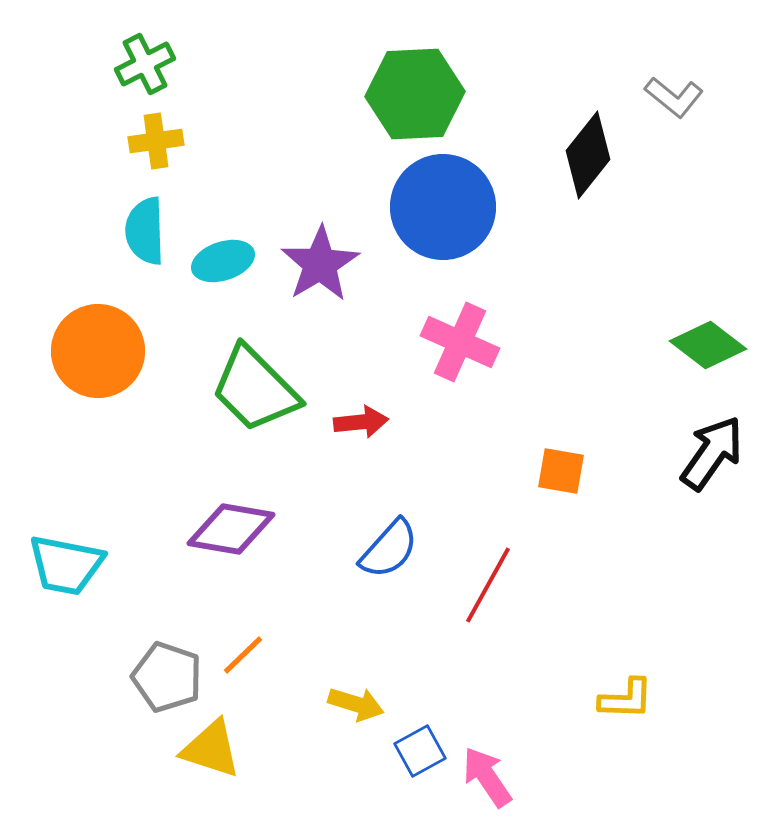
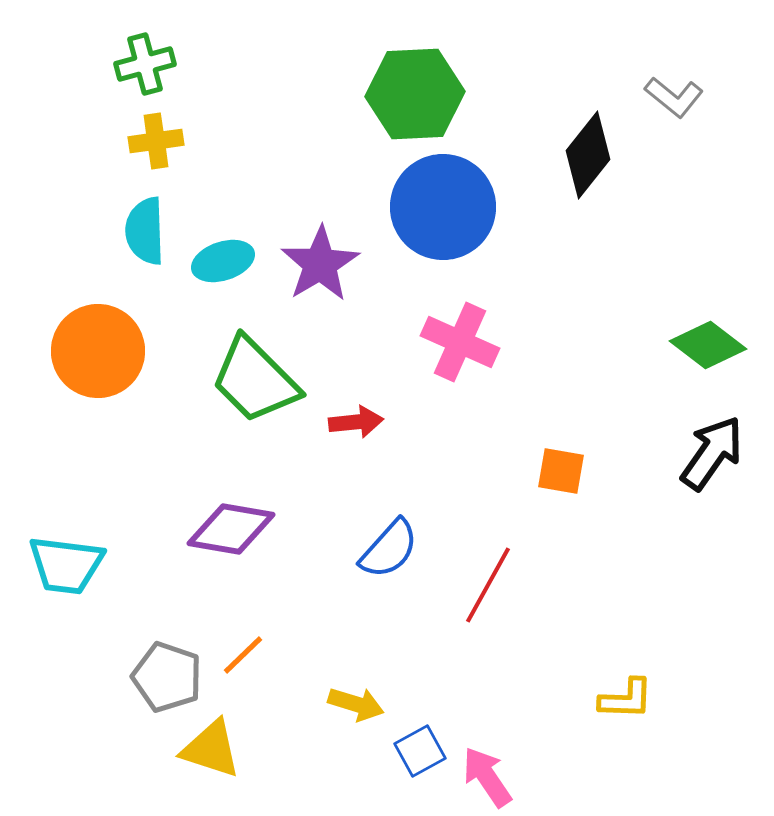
green cross: rotated 12 degrees clockwise
green trapezoid: moved 9 px up
red arrow: moved 5 px left
cyan trapezoid: rotated 4 degrees counterclockwise
